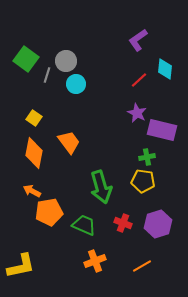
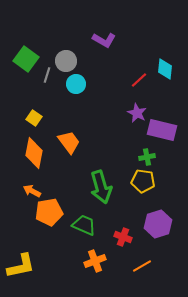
purple L-shape: moved 34 px left; rotated 115 degrees counterclockwise
red cross: moved 14 px down
